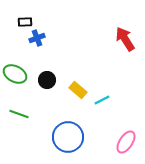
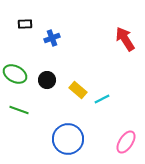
black rectangle: moved 2 px down
blue cross: moved 15 px right
cyan line: moved 1 px up
green line: moved 4 px up
blue circle: moved 2 px down
